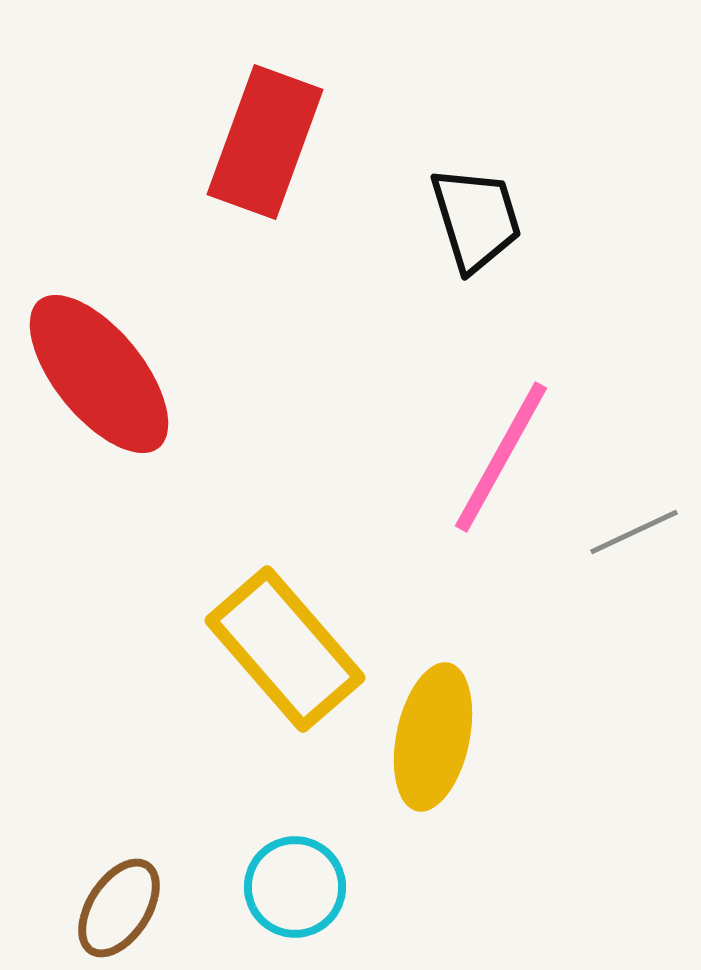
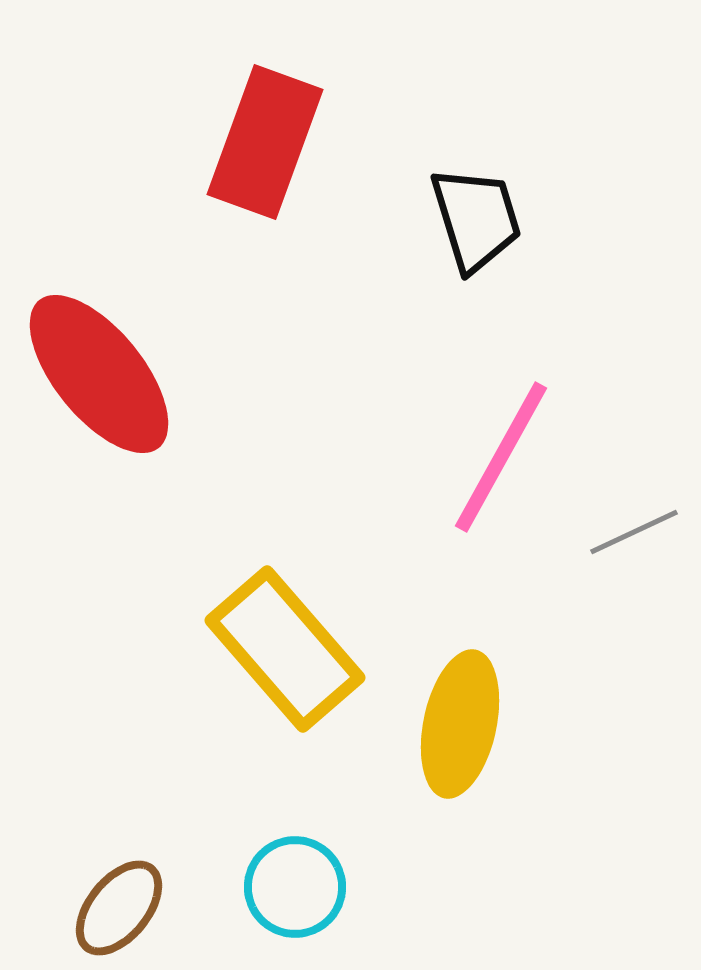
yellow ellipse: moved 27 px right, 13 px up
brown ellipse: rotated 6 degrees clockwise
